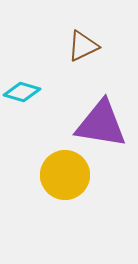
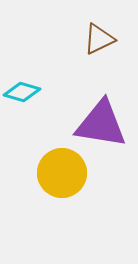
brown triangle: moved 16 px right, 7 px up
yellow circle: moved 3 px left, 2 px up
